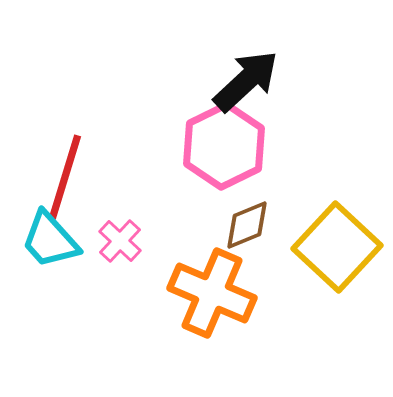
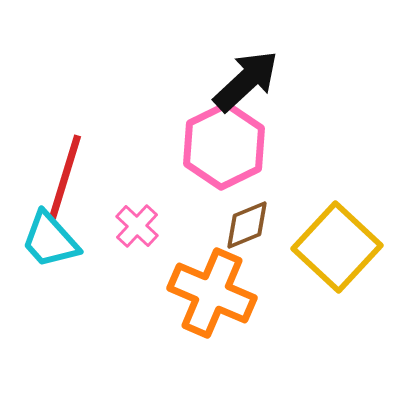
pink cross: moved 17 px right, 15 px up
